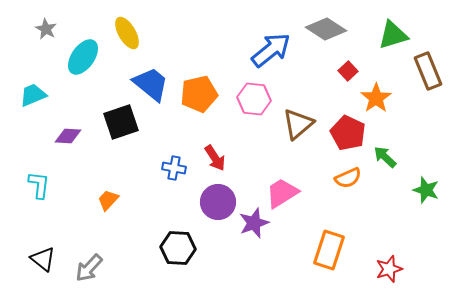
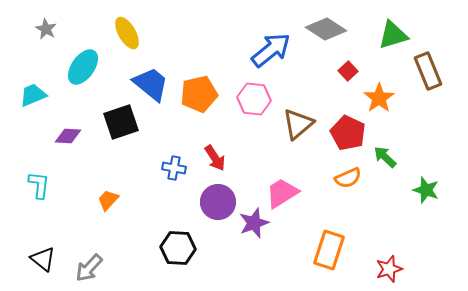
cyan ellipse: moved 10 px down
orange star: moved 3 px right
